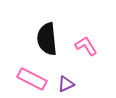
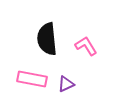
pink rectangle: rotated 16 degrees counterclockwise
